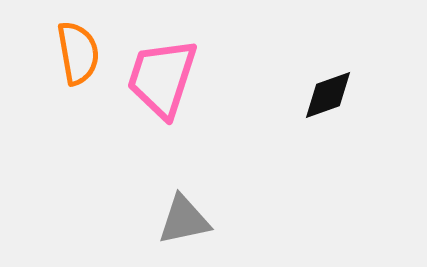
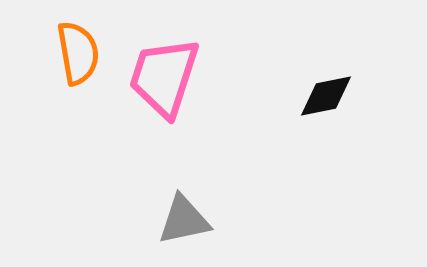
pink trapezoid: moved 2 px right, 1 px up
black diamond: moved 2 px left, 1 px down; rotated 8 degrees clockwise
